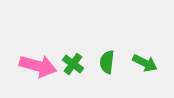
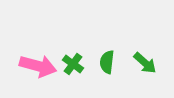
green arrow: rotated 15 degrees clockwise
